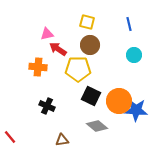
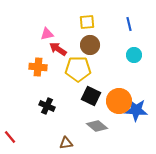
yellow square: rotated 21 degrees counterclockwise
brown triangle: moved 4 px right, 3 px down
